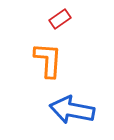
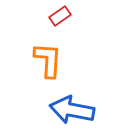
red rectangle: moved 3 px up
